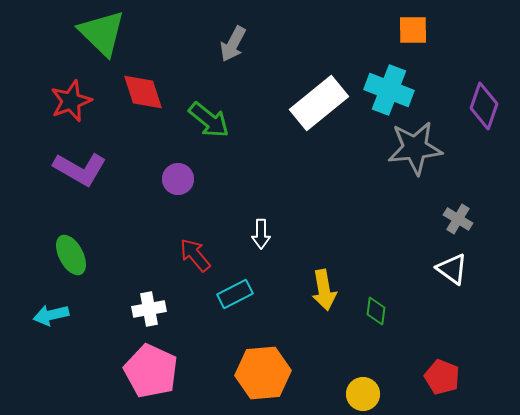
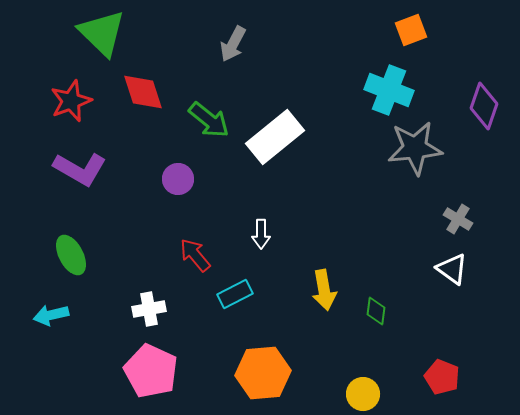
orange square: moved 2 px left; rotated 20 degrees counterclockwise
white rectangle: moved 44 px left, 34 px down
